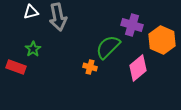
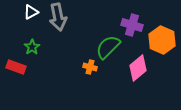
white triangle: rotated 14 degrees counterclockwise
green star: moved 1 px left, 2 px up
